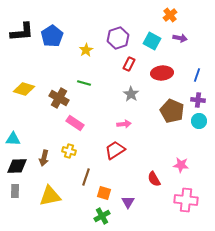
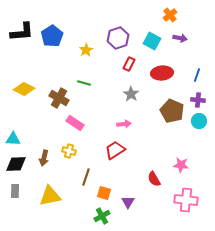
yellow diamond: rotated 10 degrees clockwise
black diamond: moved 1 px left, 2 px up
